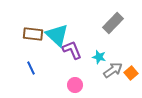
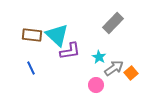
brown rectangle: moved 1 px left, 1 px down
purple L-shape: moved 2 px left, 1 px down; rotated 105 degrees clockwise
cyan star: rotated 16 degrees clockwise
gray arrow: moved 1 px right, 2 px up
pink circle: moved 21 px right
